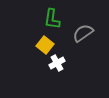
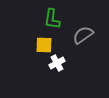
gray semicircle: moved 2 px down
yellow square: moved 1 px left; rotated 36 degrees counterclockwise
